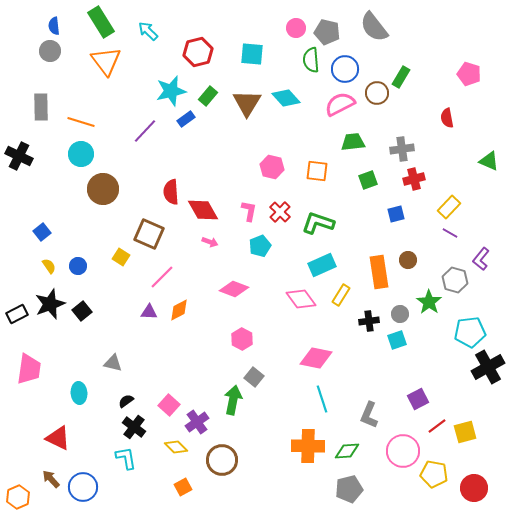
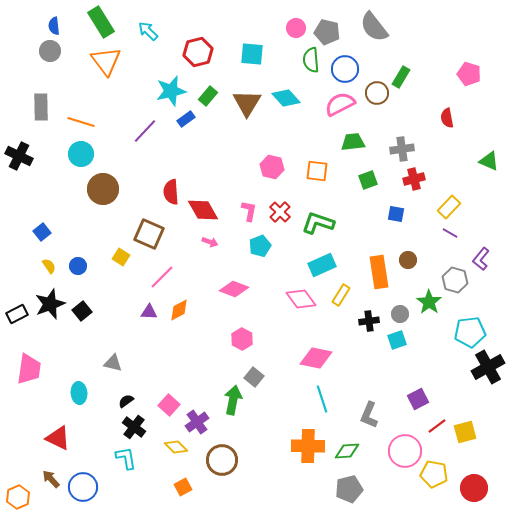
blue square at (396, 214): rotated 24 degrees clockwise
pink circle at (403, 451): moved 2 px right
